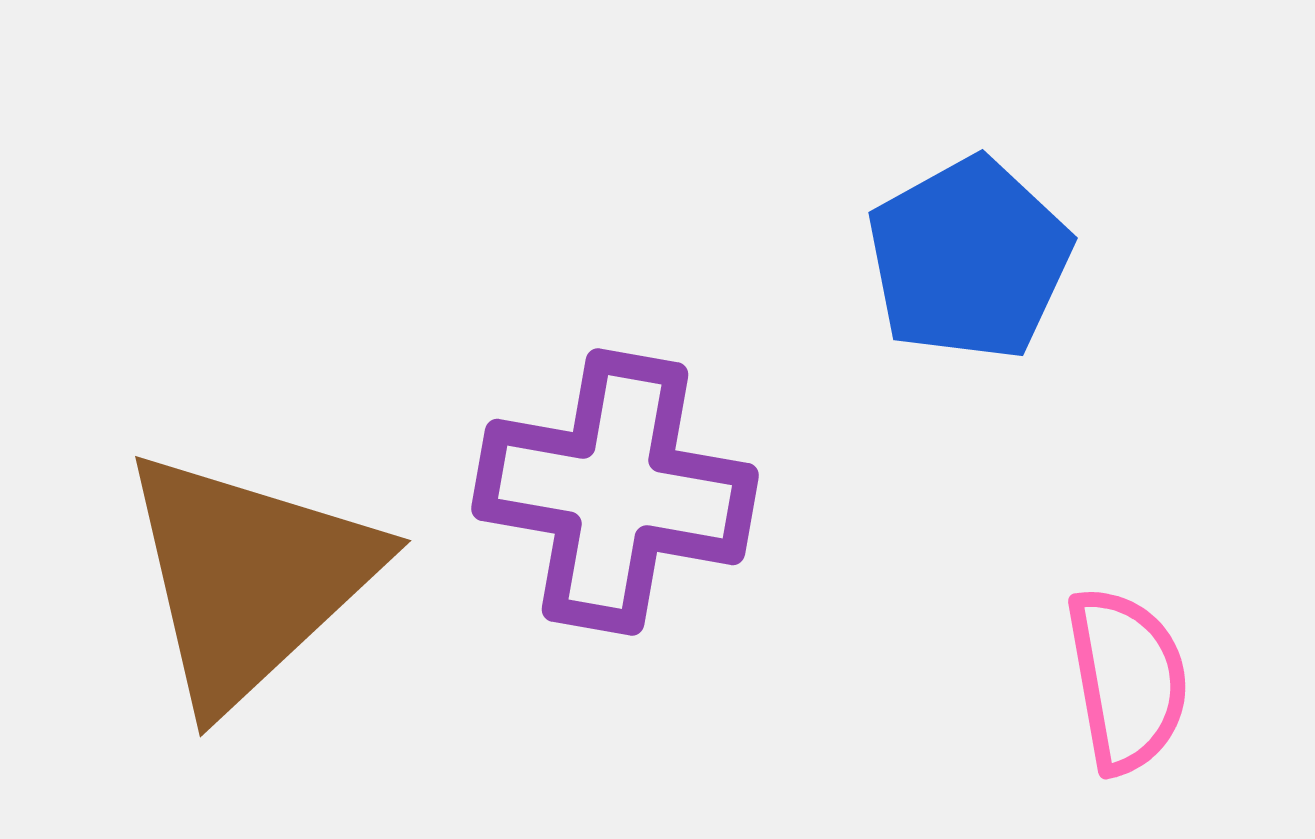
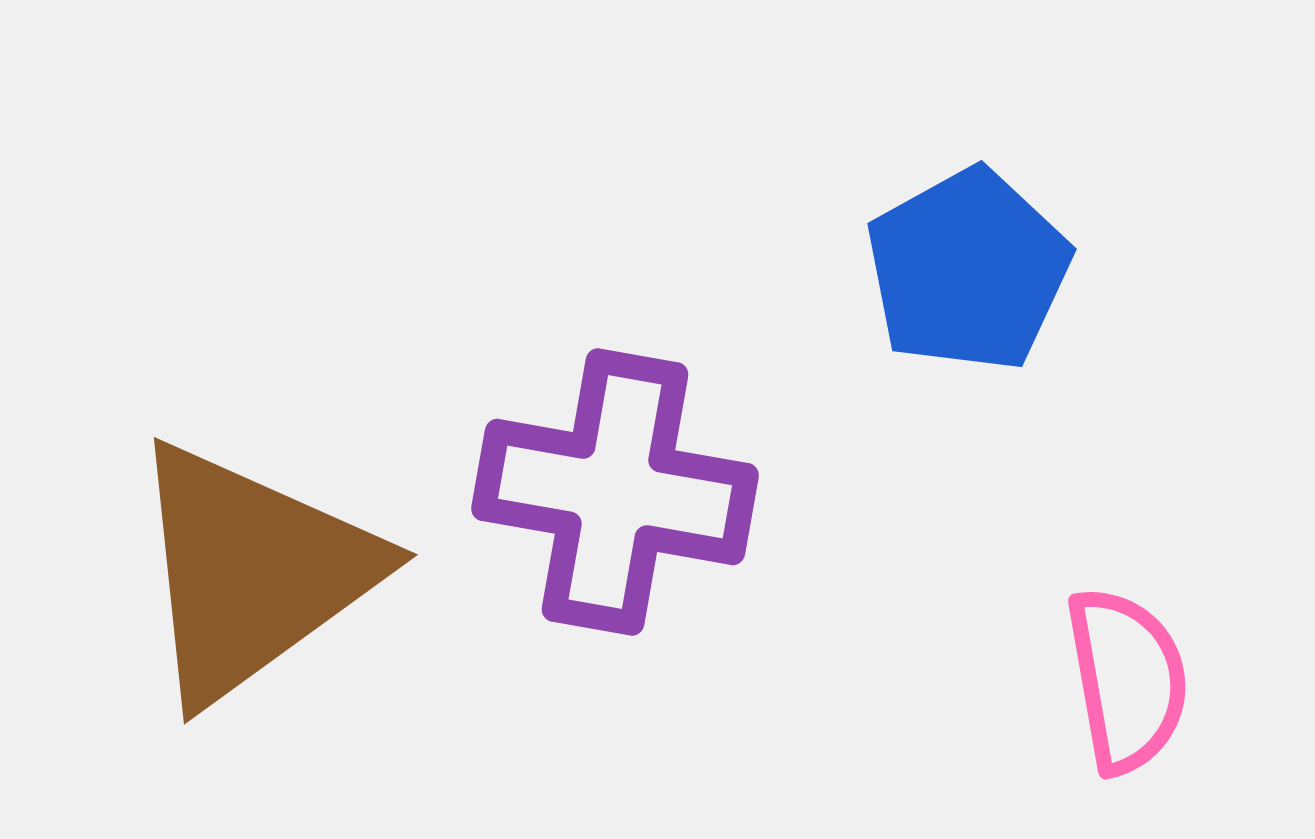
blue pentagon: moved 1 px left, 11 px down
brown triangle: moved 3 px right, 6 px up; rotated 7 degrees clockwise
